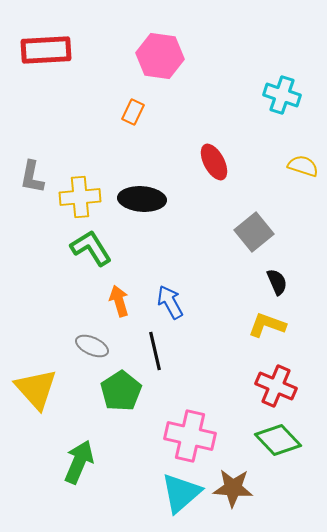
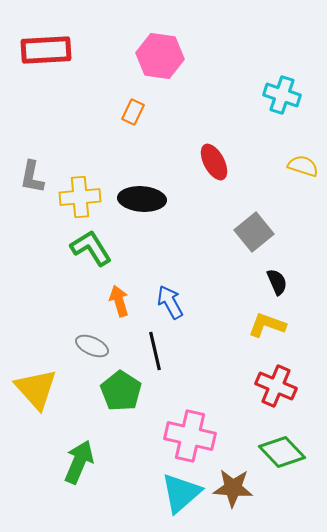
green pentagon: rotated 6 degrees counterclockwise
green diamond: moved 4 px right, 12 px down
